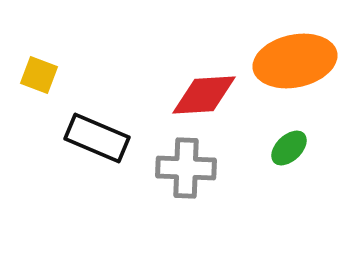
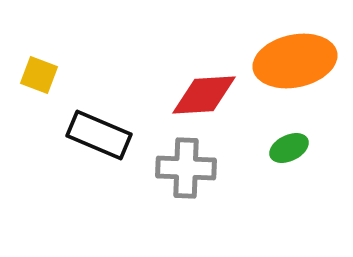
black rectangle: moved 2 px right, 3 px up
green ellipse: rotated 18 degrees clockwise
